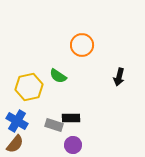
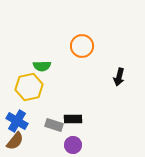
orange circle: moved 1 px down
green semicircle: moved 16 px left, 10 px up; rotated 36 degrees counterclockwise
black rectangle: moved 2 px right, 1 px down
brown semicircle: moved 3 px up
